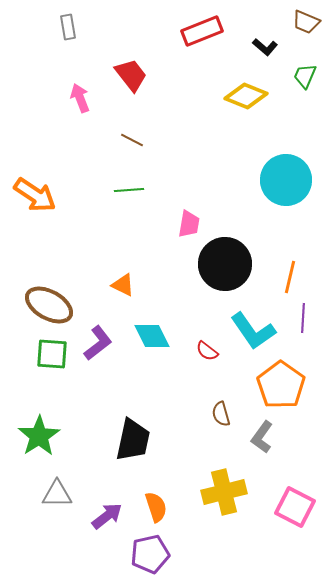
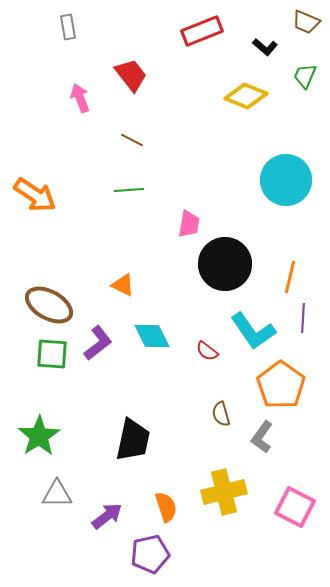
orange semicircle: moved 10 px right
